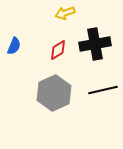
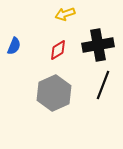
yellow arrow: moved 1 px down
black cross: moved 3 px right, 1 px down
black line: moved 5 px up; rotated 56 degrees counterclockwise
